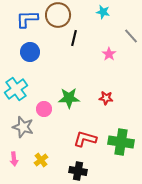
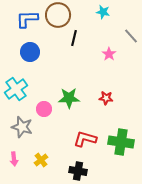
gray star: moved 1 px left
